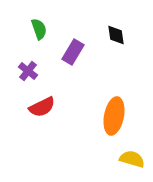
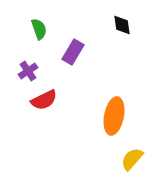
black diamond: moved 6 px right, 10 px up
purple cross: rotated 18 degrees clockwise
red semicircle: moved 2 px right, 7 px up
yellow semicircle: rotated 65 degrees counterclockwise
